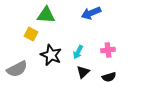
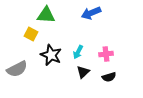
pink cross: moved 2 px left, 4 px down
